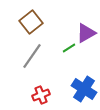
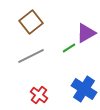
gray line: moved 1 px left; rotated 28 degrees clockwise
red cross: moved 2 px left; rotated 30 degrees counterclockwise
